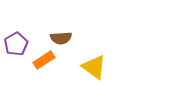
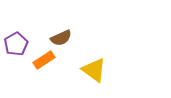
brown semicircle: rotated 20 degrees counterclockwise
yellow triangle: moved 3 px down
